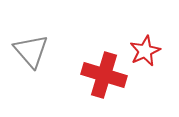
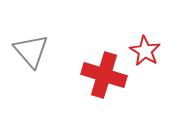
red star: rotated 16 degrees counterclockwise
